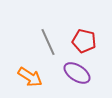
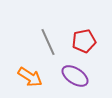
red pentagon: rotated 25 degrees counterclockwise
purple ellipse: moved 2 px left, 3 px down
